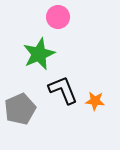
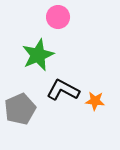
green star: moved 1 px left, 1 px down
black L-shape: rotated 40 degrees counterclockwise
